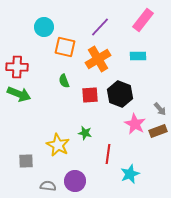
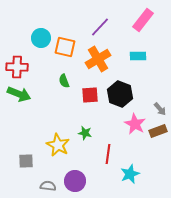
cyan circle: moved 3 px left, 11 px down
